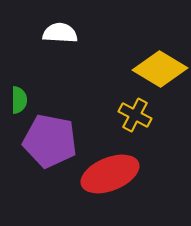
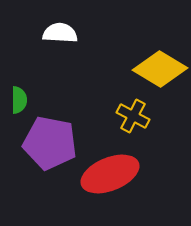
yellow cross: moved 2 px left, 1 px down
purple pentagon: moved 2 px down
